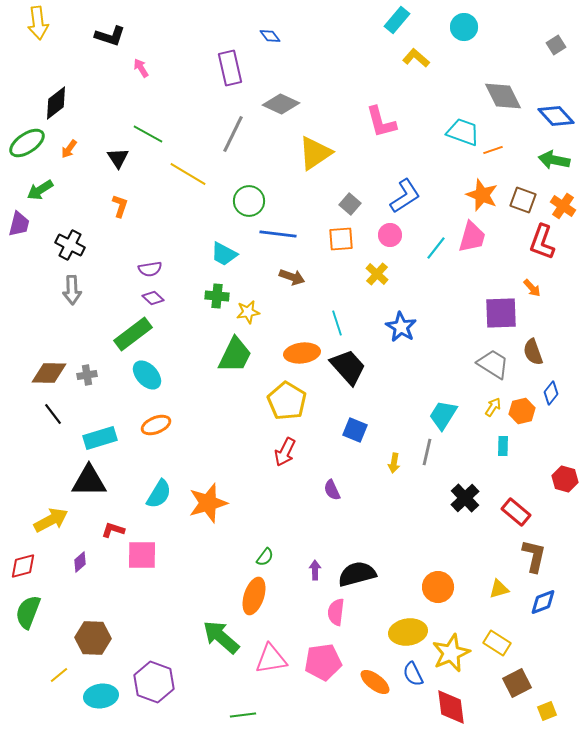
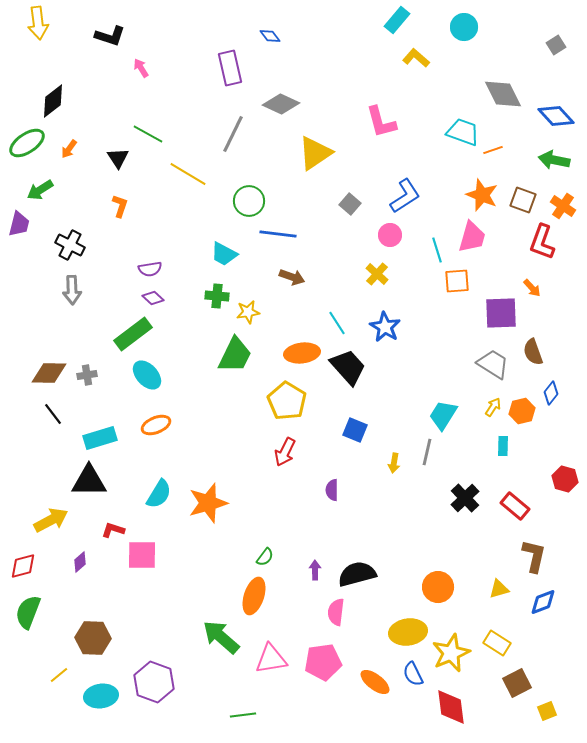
gray diamond at (503, 96): moved 2 px up
black diamond at (56, 103): moved 3 px left, 2 px up
orange square at (341, 239): moved 116 px right, 42 px down
cyan line at (436, 248): moved 1 px right, 2 px down; rotated 55 degrees counterclockwise
cyan line at (337, 323): rotated 15 degrees counterclockwise
blue star at (401, 327): moved 16 px left
purple semicircle at (332, 490): rotated 25 degrees clockwise
red rectangle at (516, 512): moved 1 px left, 6 px up
